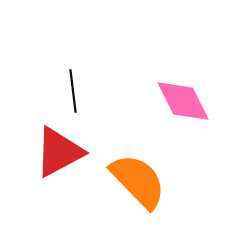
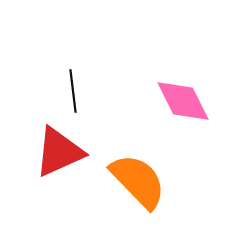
red triangle: rotated 4 degrees clockwise
